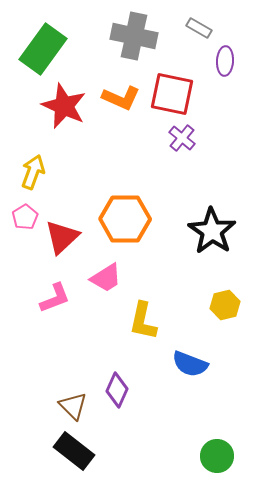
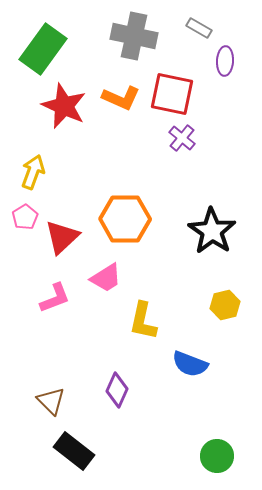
brown triangle: moved 22 px left, 5 px up
